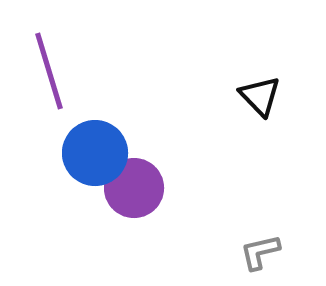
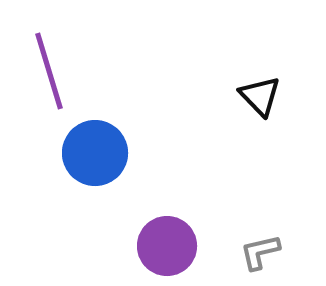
purple circle: moved 33 px right, 58 px down
